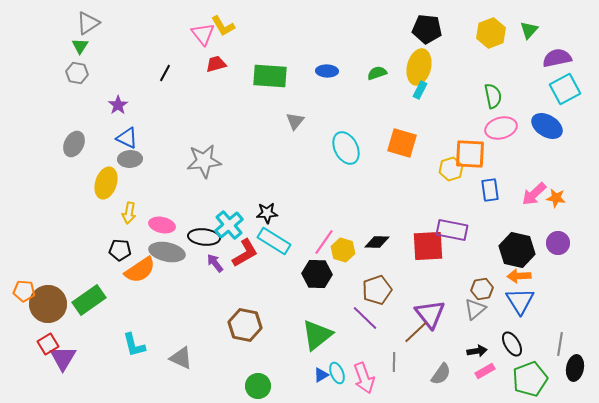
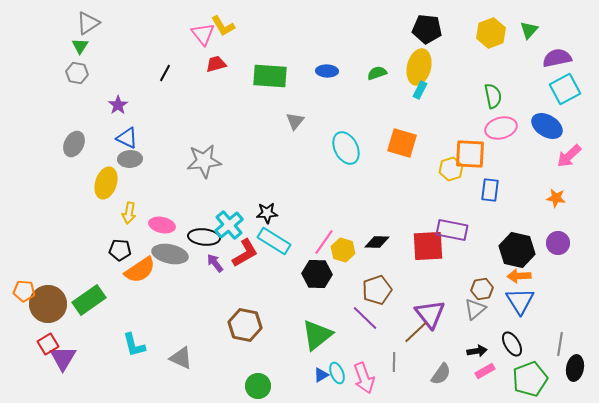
blue rectangle at (490, 190): rotated 15 degrees clockwise
pink arrow at (534, 194): moved 35 px right, 38 px up
gray ellipse at (167, 252): moved 3 px right, 2 px down
